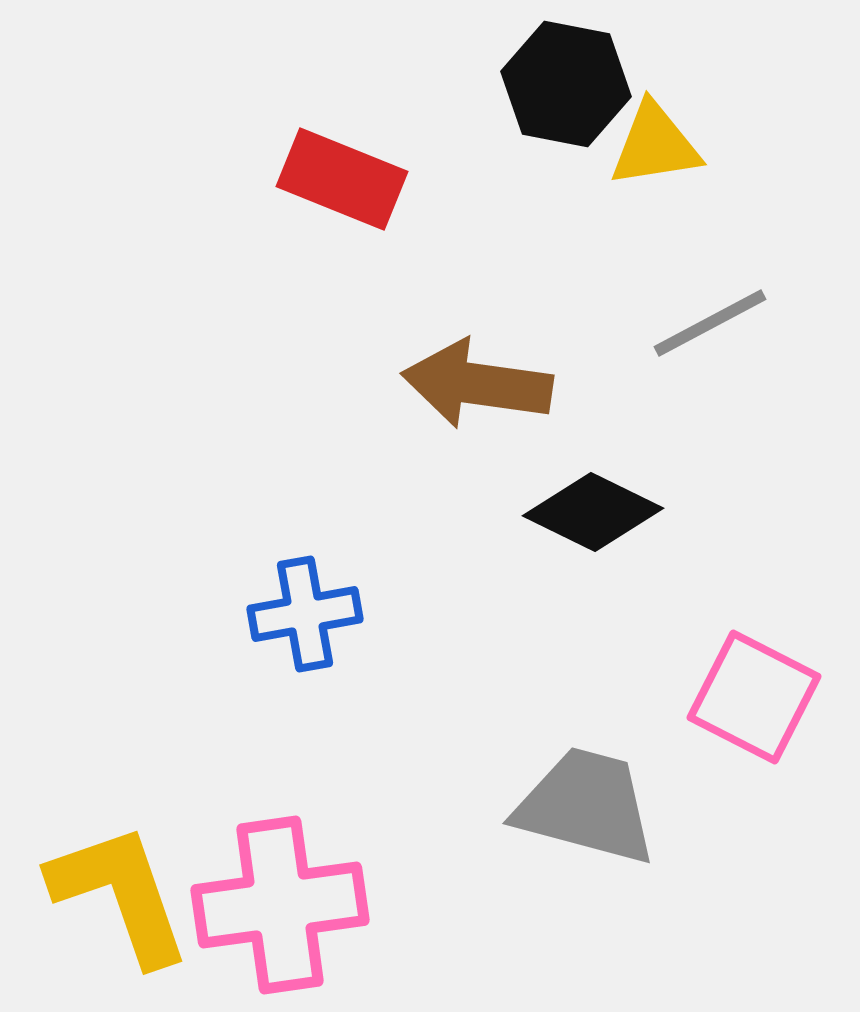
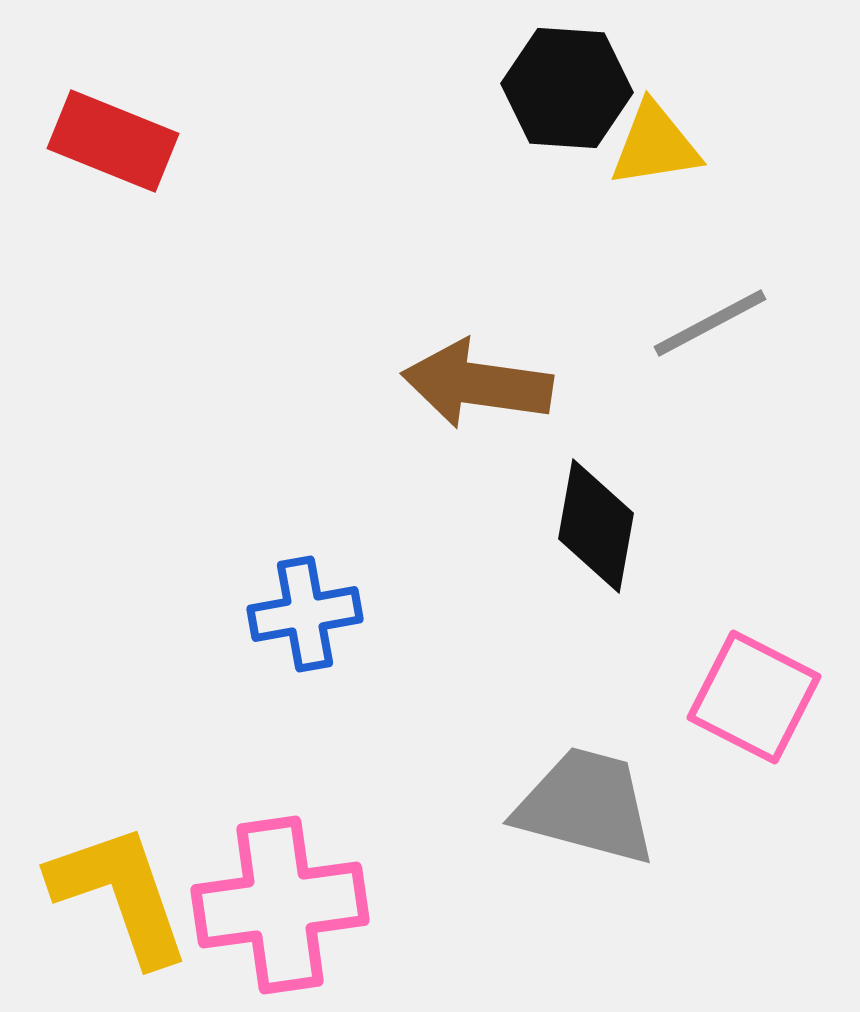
black hexagon: moved 1 px right, 4 px down; rotated 7 degrees counterclockwise
red rectangle: moved 229 px left, 38 px up
black diamond: moved 3 px right, 14 px down; rotated 74 degrees clockwise
